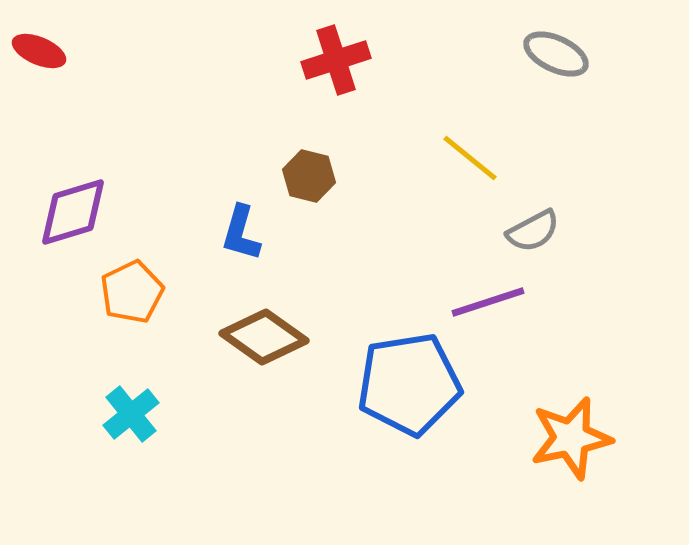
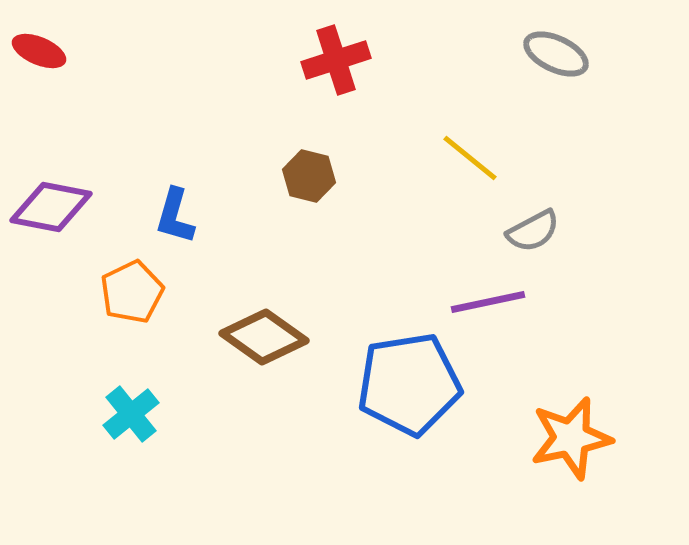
purple diamond: moved 22 px left, 5 px up; rotated 28 degrees clockwise
blue L-shape: moved 66 px left, 17 px up
purple line: rotated 6 degrees clockwise
